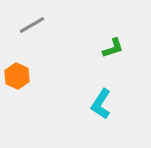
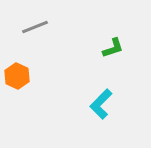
gray line: moved 3 px right, 2 px down; rotated 8 degrees clockwise
cyan L-shape: rotated 12 degrees clockwise
